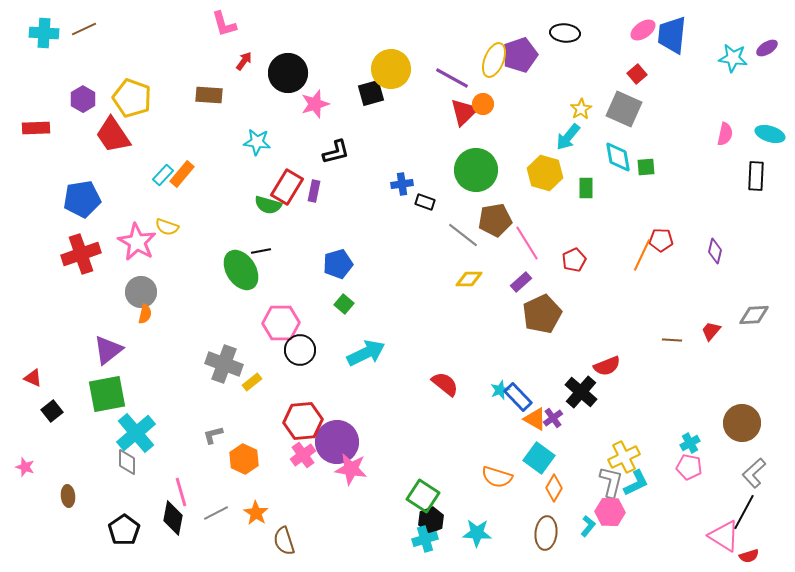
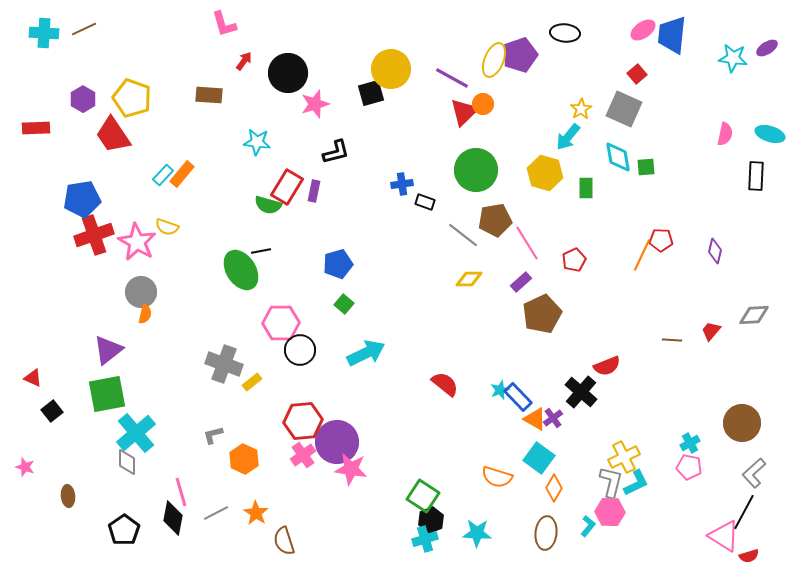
red cross at (81, 254): moved 13 px right, 19 px up
